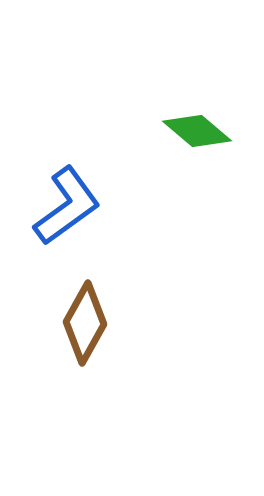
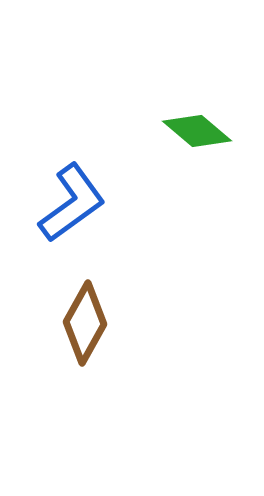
blue L-shape: moved 5 px right, 3 px up
